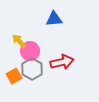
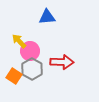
blue triangle: moved 7 px left, 2 px up
red arrow: rotated 15 degrees clockwise
orange square: rotated 28 degrees counterclockwise
